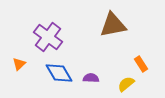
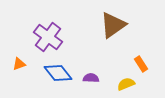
brown triangle: rotated 24 degrees counterclockwise
orange triangle: rotated 24 degrees clockwise
blue diamond: moved 1 px left; rotated 8 degrees counterclockwise
yellow semicircle: rotated 18 degrees clockwise
